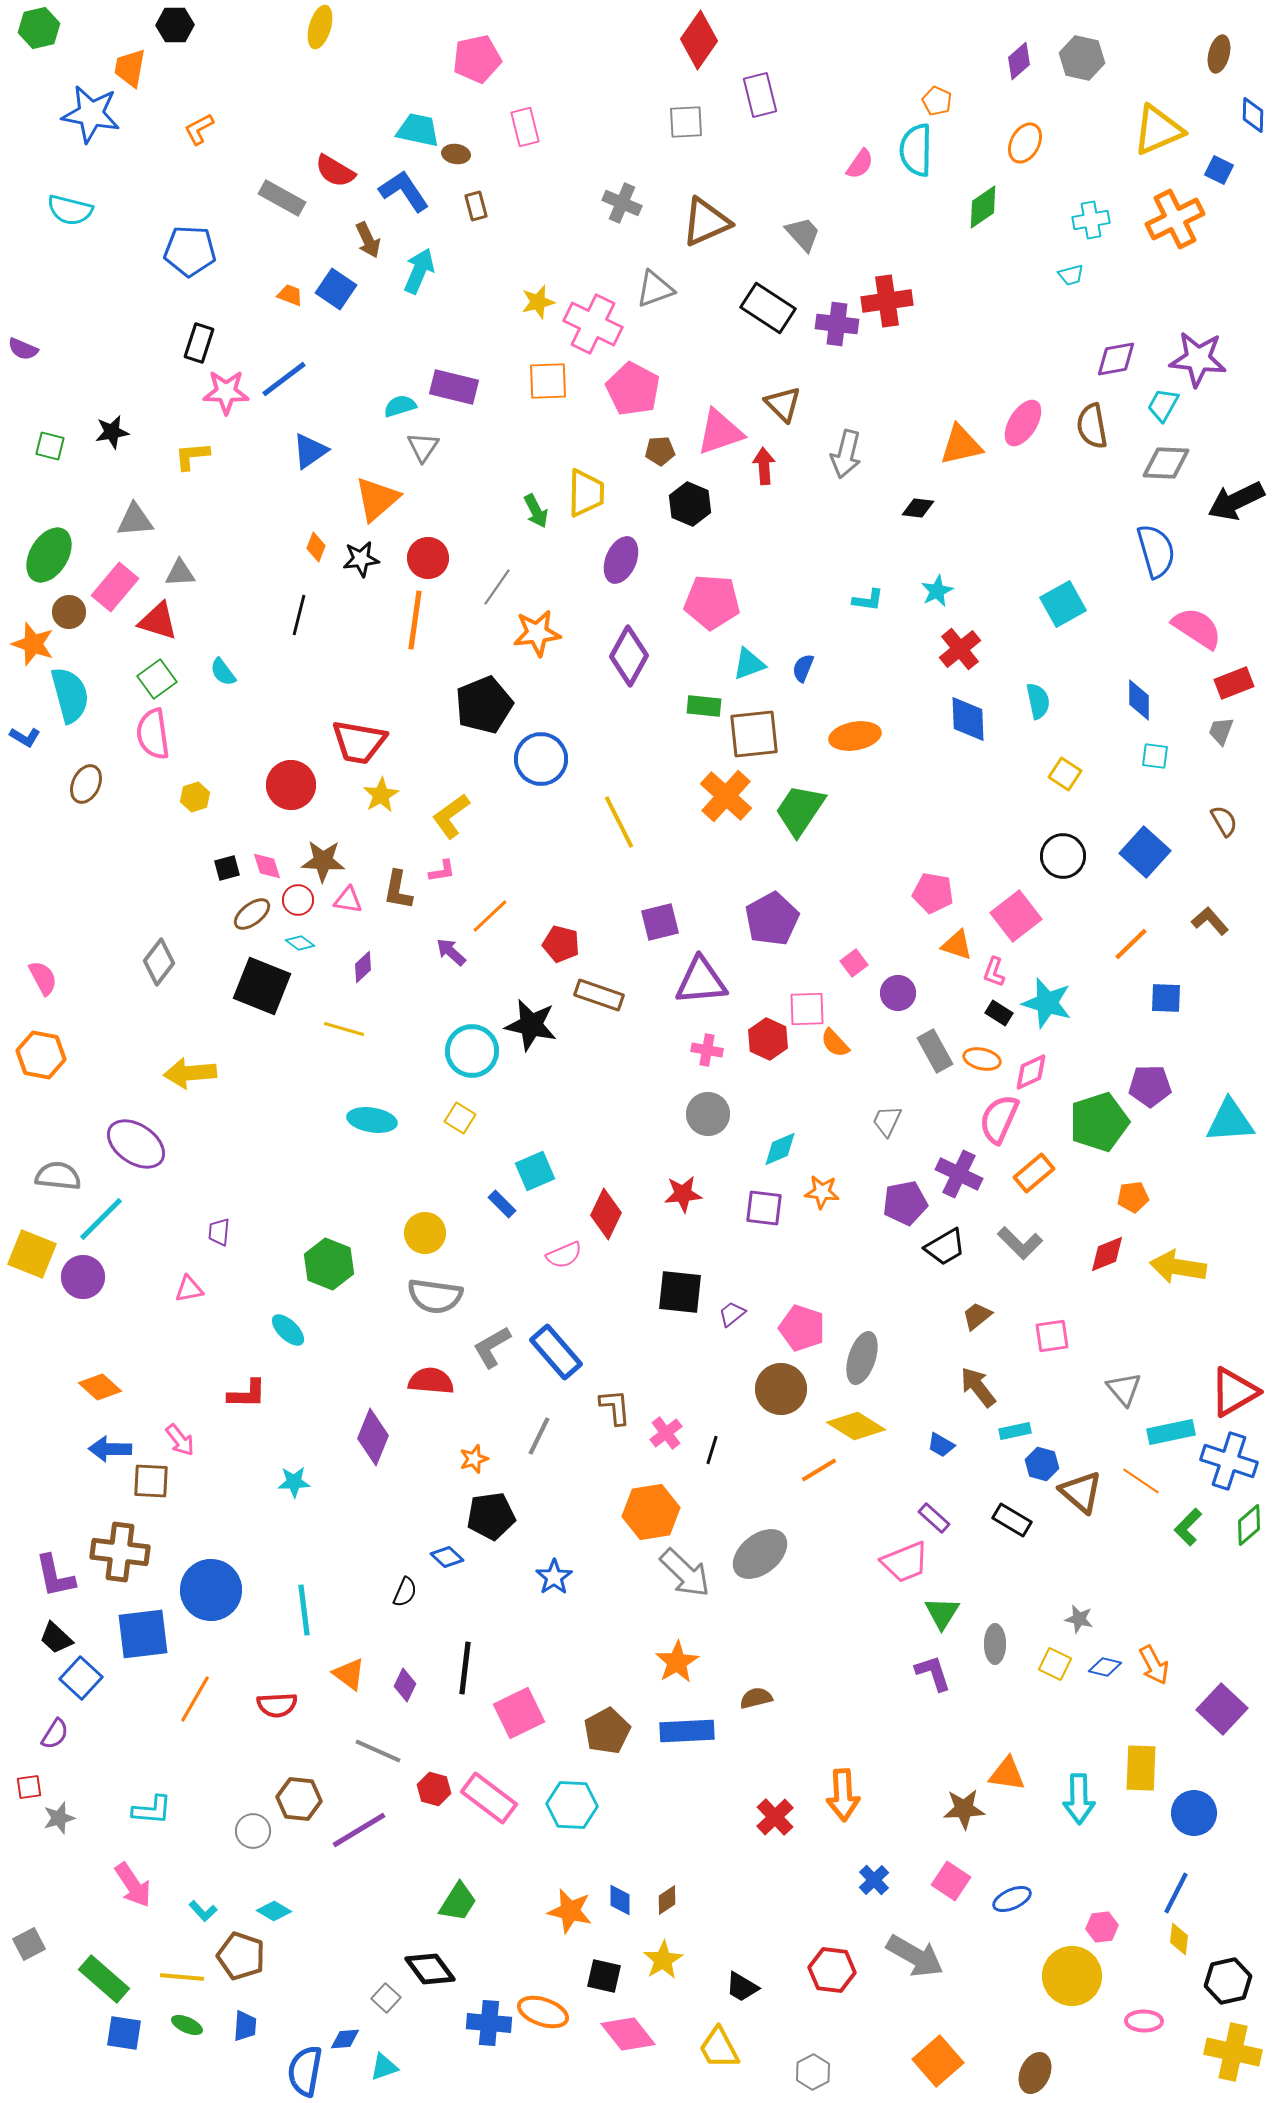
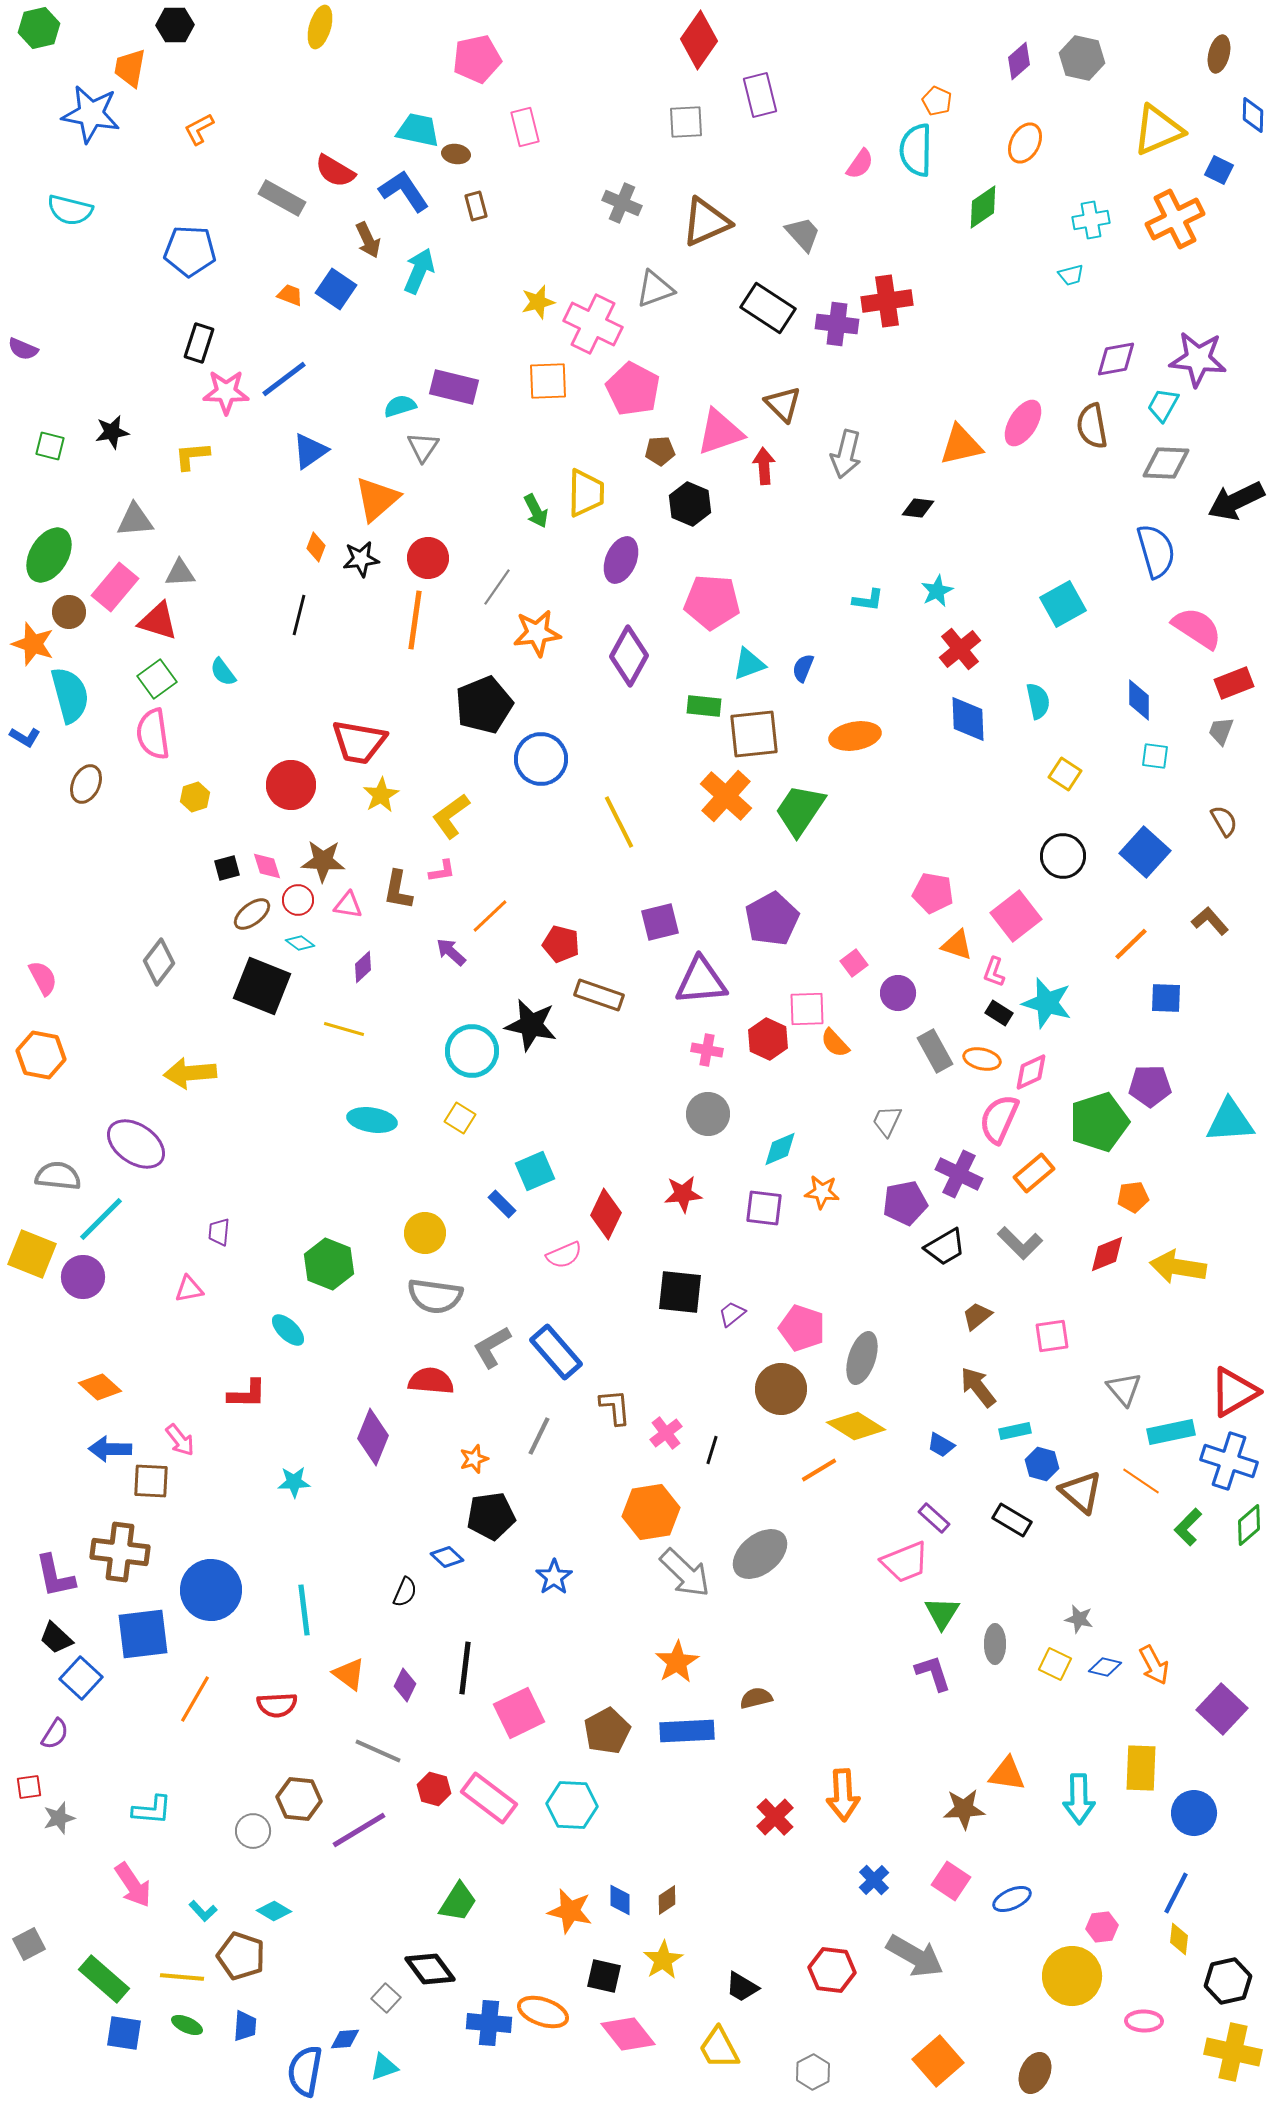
pink triangle at (348, 900): moved 5 px down
